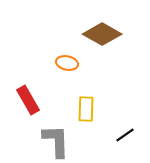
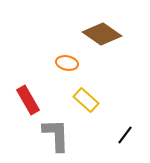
brown diamond: rotated 6 degrees clockwise
yellow rectangle: moved 9 px up; rotated 50 degrees counterclockwise
black line: rotated 18 degrees counterclockwise
gray L-shape: moved 6 px up
